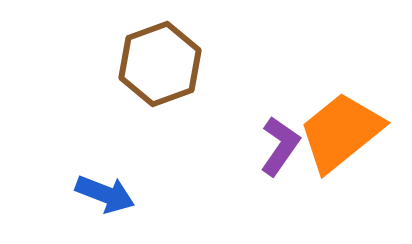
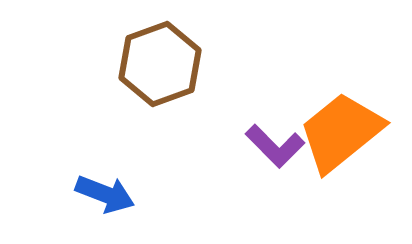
purple L-shape: moved 5 px left; rotated 100 degrees clockwise
